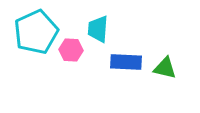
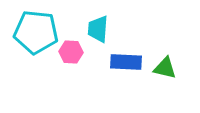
cyan pentagon: rotated 30 degrees clockwise
pink hexagon: moved 2 px down
